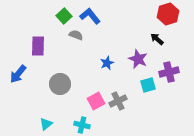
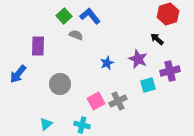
purple cross: moved 1 px right, 1 px up
